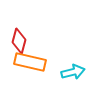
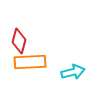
orange rectangle: rotated 16 degrees counterclockwise
